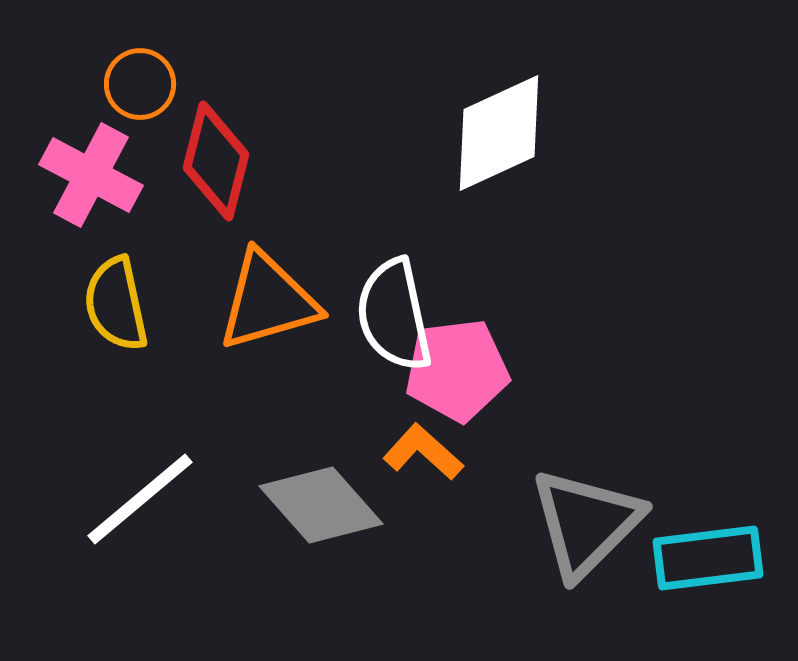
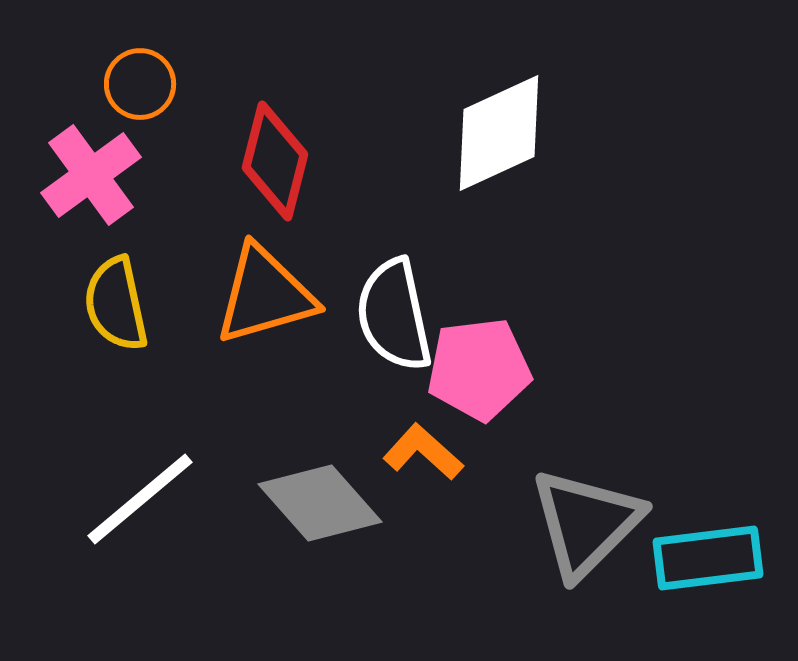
red diamond: moved 59 px right
pink cross: rotated 26 degrees clockwise
orange triangle: moved 3 px left, 6 px up
pink pentagon: moved 22 px right, 1 px up
gray diamond: moved 1 px left, 2 px up
